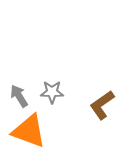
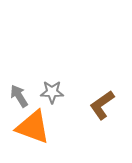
orange triangle: moved 4 px right, 4 px up
